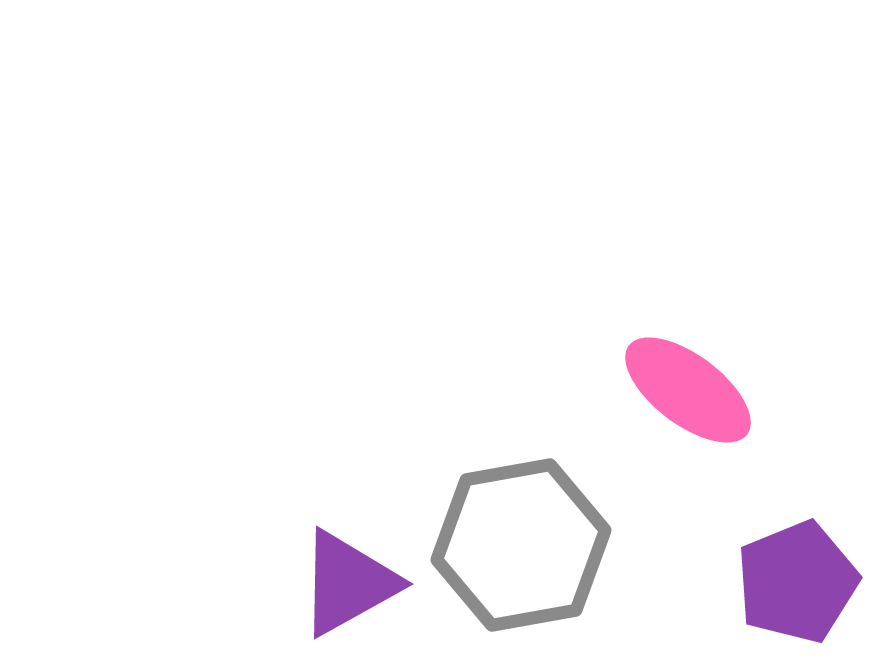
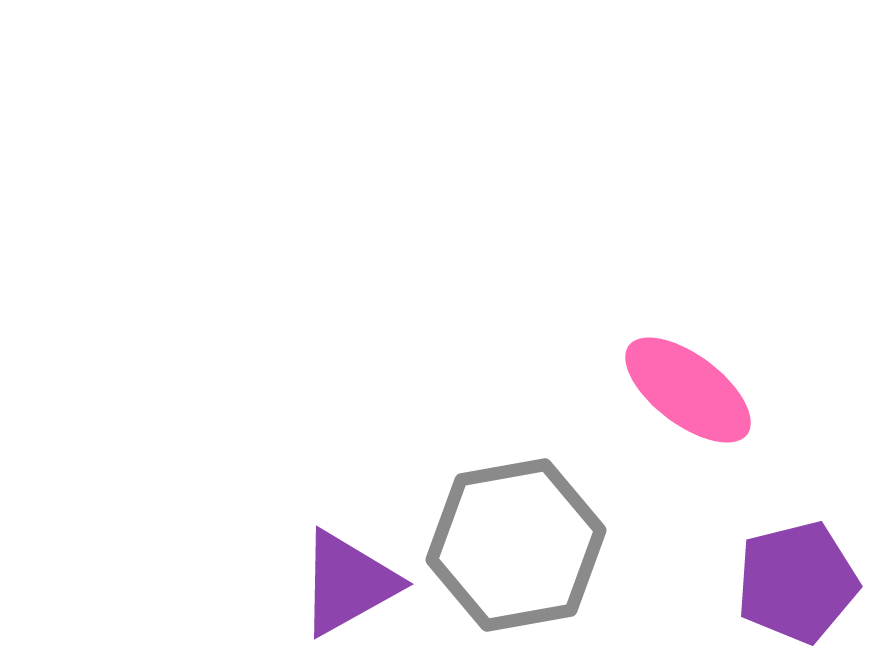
gray hexagon: moved 5 px left
purple pentagon: rotated 8 degrees clockwise
